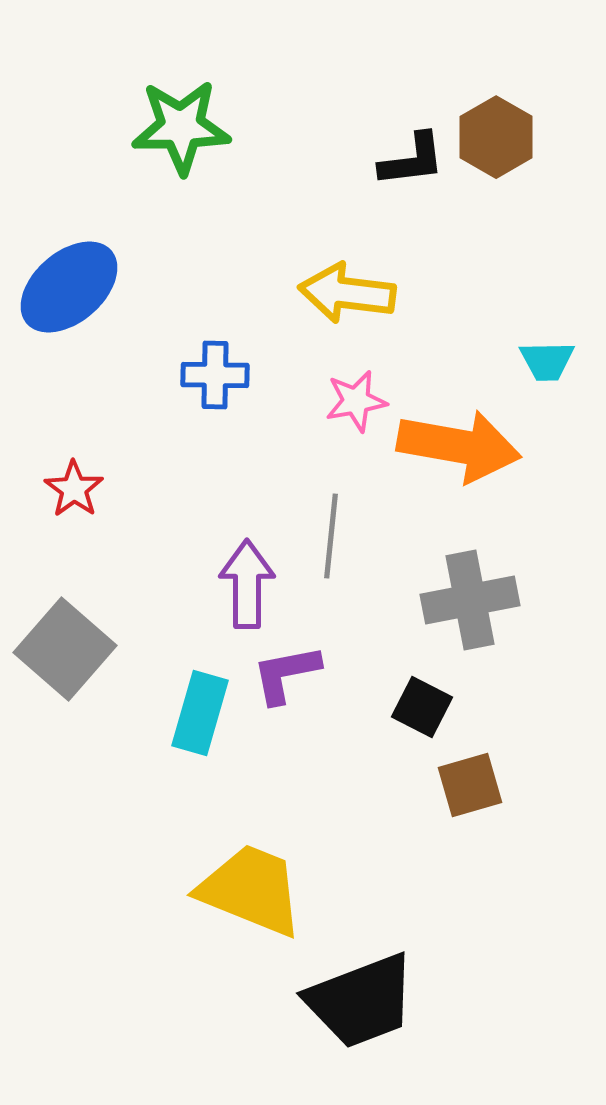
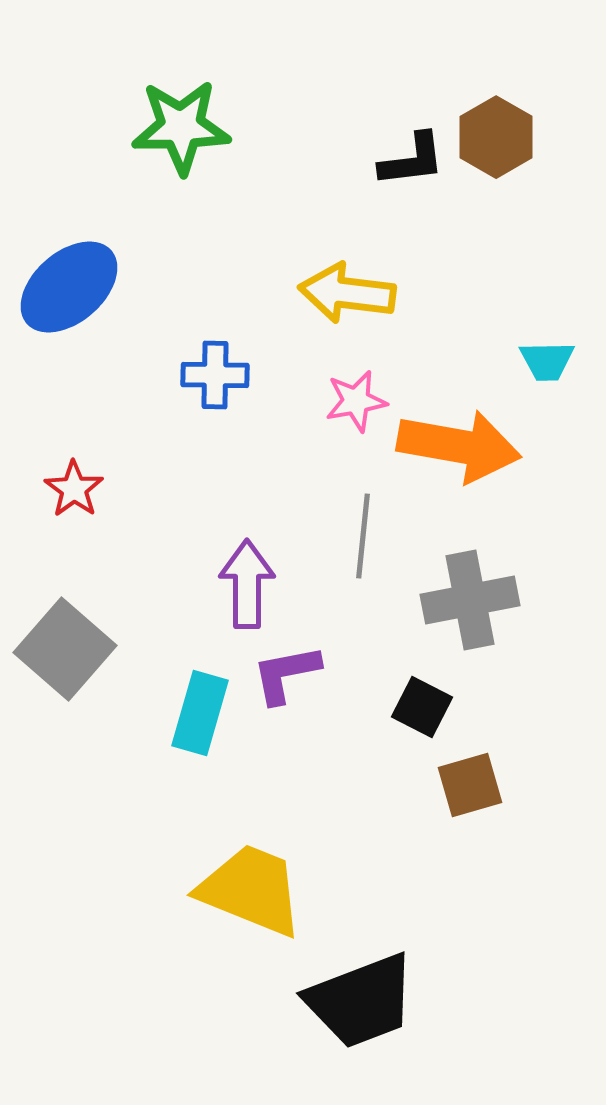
gray line: moved 32 px right
